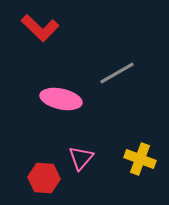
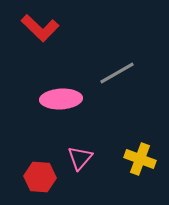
pink ellipse: rotated 15 degrees counterclockwise
pink triangle: moved 1 px left
red hexagon: moved 4 px left, 1 px up
